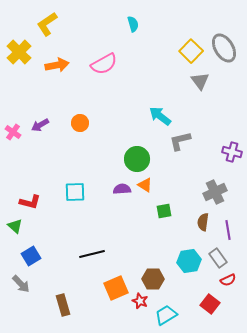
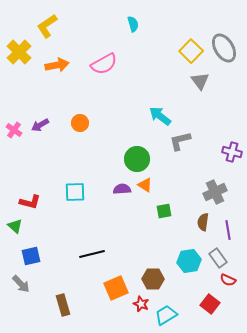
yellow L-shape: moved 2 px down
pink cross: moved 1 px right, 2 px up
blue square: rotated 18 degrees clockwise
red semicircle: rotated 49 degrees clockwise
red star: moved 1 px right, 3 px down
